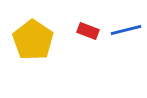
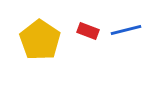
yellow pentagon: moved 7 px right
